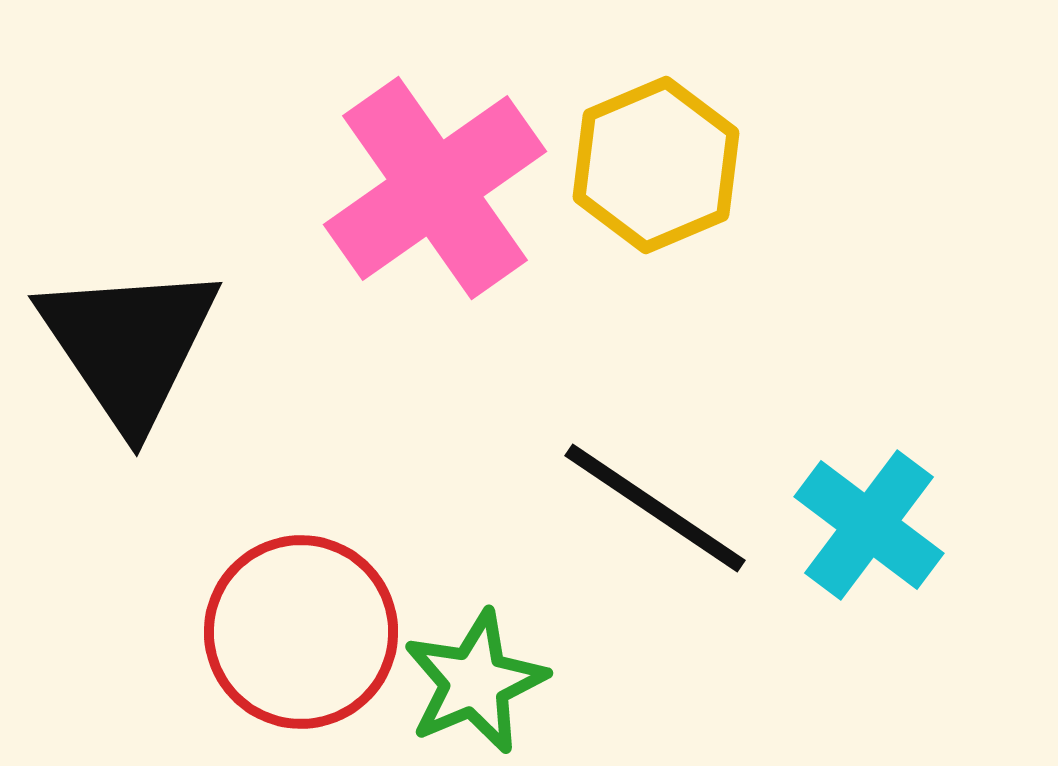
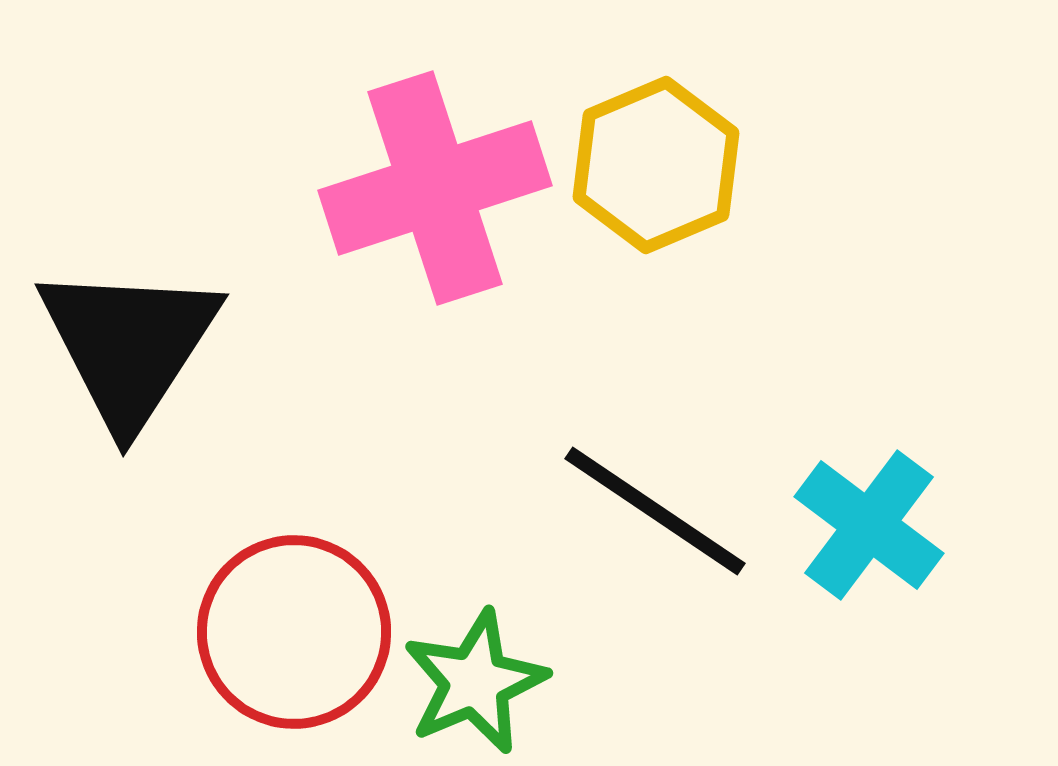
pink cross: rotated 17 degrees clockwise
black triangle: rotated 7 degrees clockwise
black line: moved 3 px down
red circle: moved 7 px left
